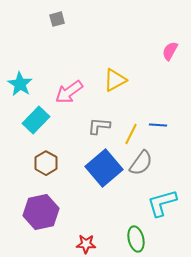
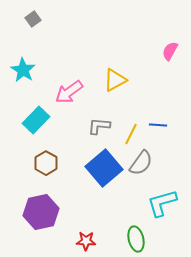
gray square: moved 24 px left; rotated 21 degrees counterclockwise
cyan star: moved 3 px right, 14 px up
red star: moved 3 px up
